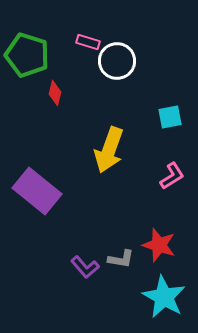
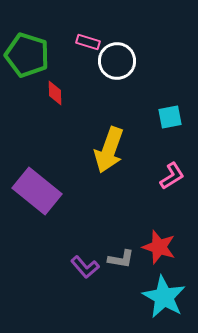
red diamond: rotated 15 degrees counterclockwise
red star: moved 2 px down
